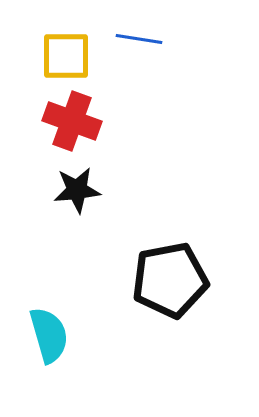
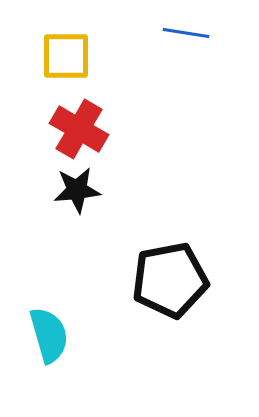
blue line: moved 47 px right, 6 px up
red cross: moved 7 px right, 8 px down; rotated 10 degrees clockwise
